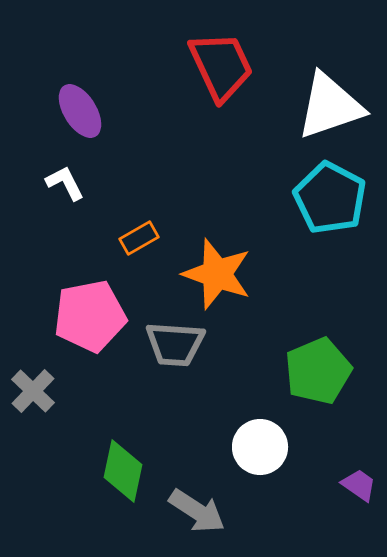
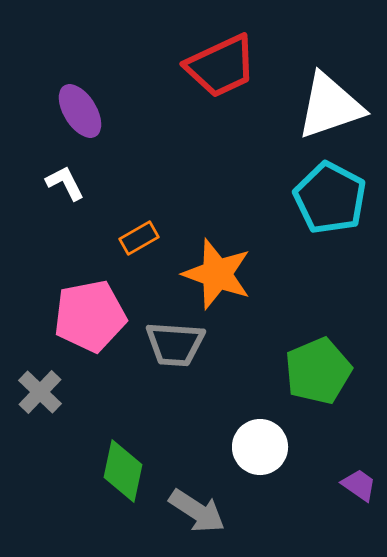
red trapezoid: rotated 90 degrees clockwise
gray cross: moved 7 px right, 1 px down
